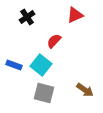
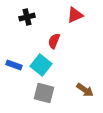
black cross: rotated 21 degrees clockwise
red semicircle: rotated 21 degrees counterclockwise
